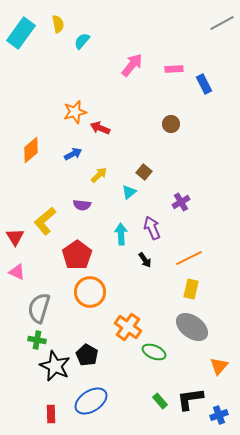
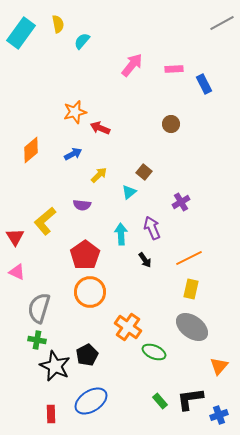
red pentagon: moved 8 px right
black pentagon: rotated 15 degrees clockwise
